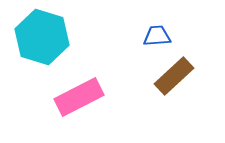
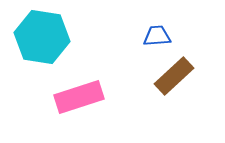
cyan hexagon: rotated 8 degrees counterclockwise
pink rectangle: rotated 9 degrees clockwise
